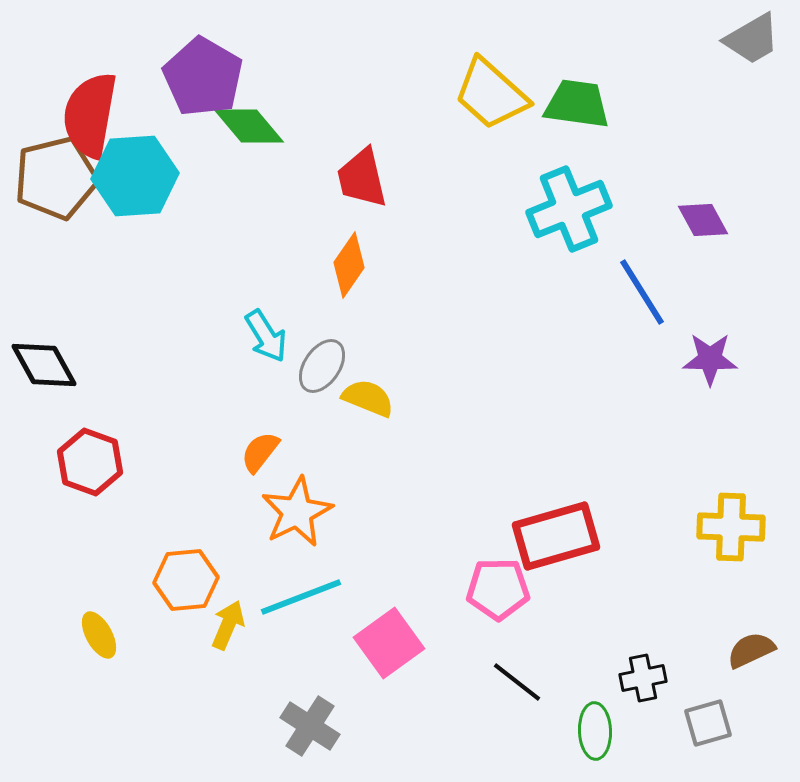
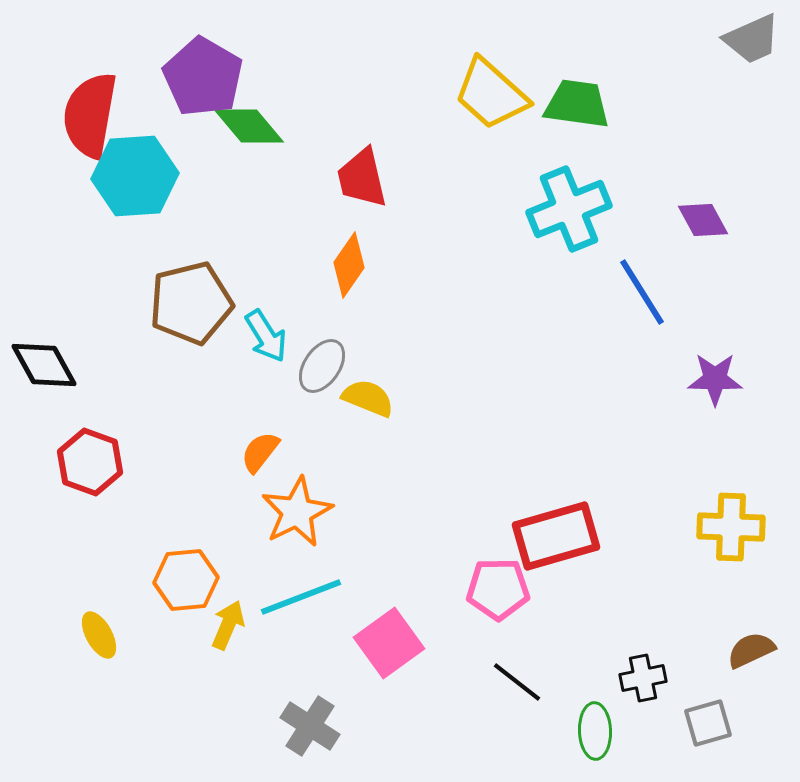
gray trapezoid: rotated 6 degrees clockwise
brown pentagon: moved 135 px right, 125 px down
purple star: moved 5 px right, 20 px down
